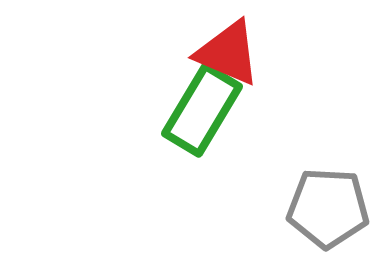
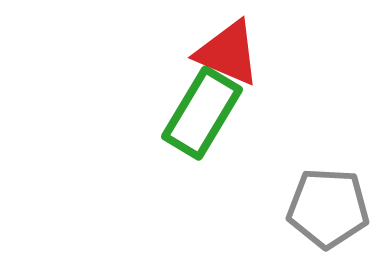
green rectangle: moved 3 px down
